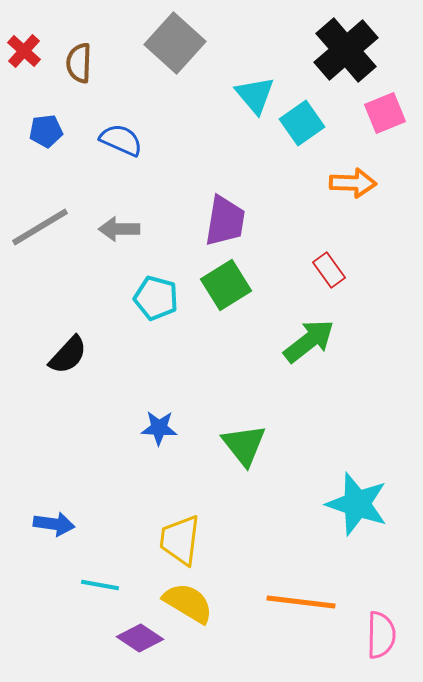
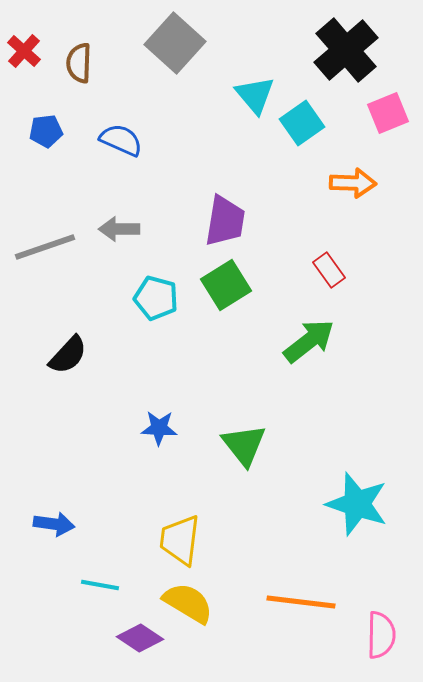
pink square: moved 3 px right
gray line: moved 5 px right, 20 px down; rotated 12 degrees clockwise
